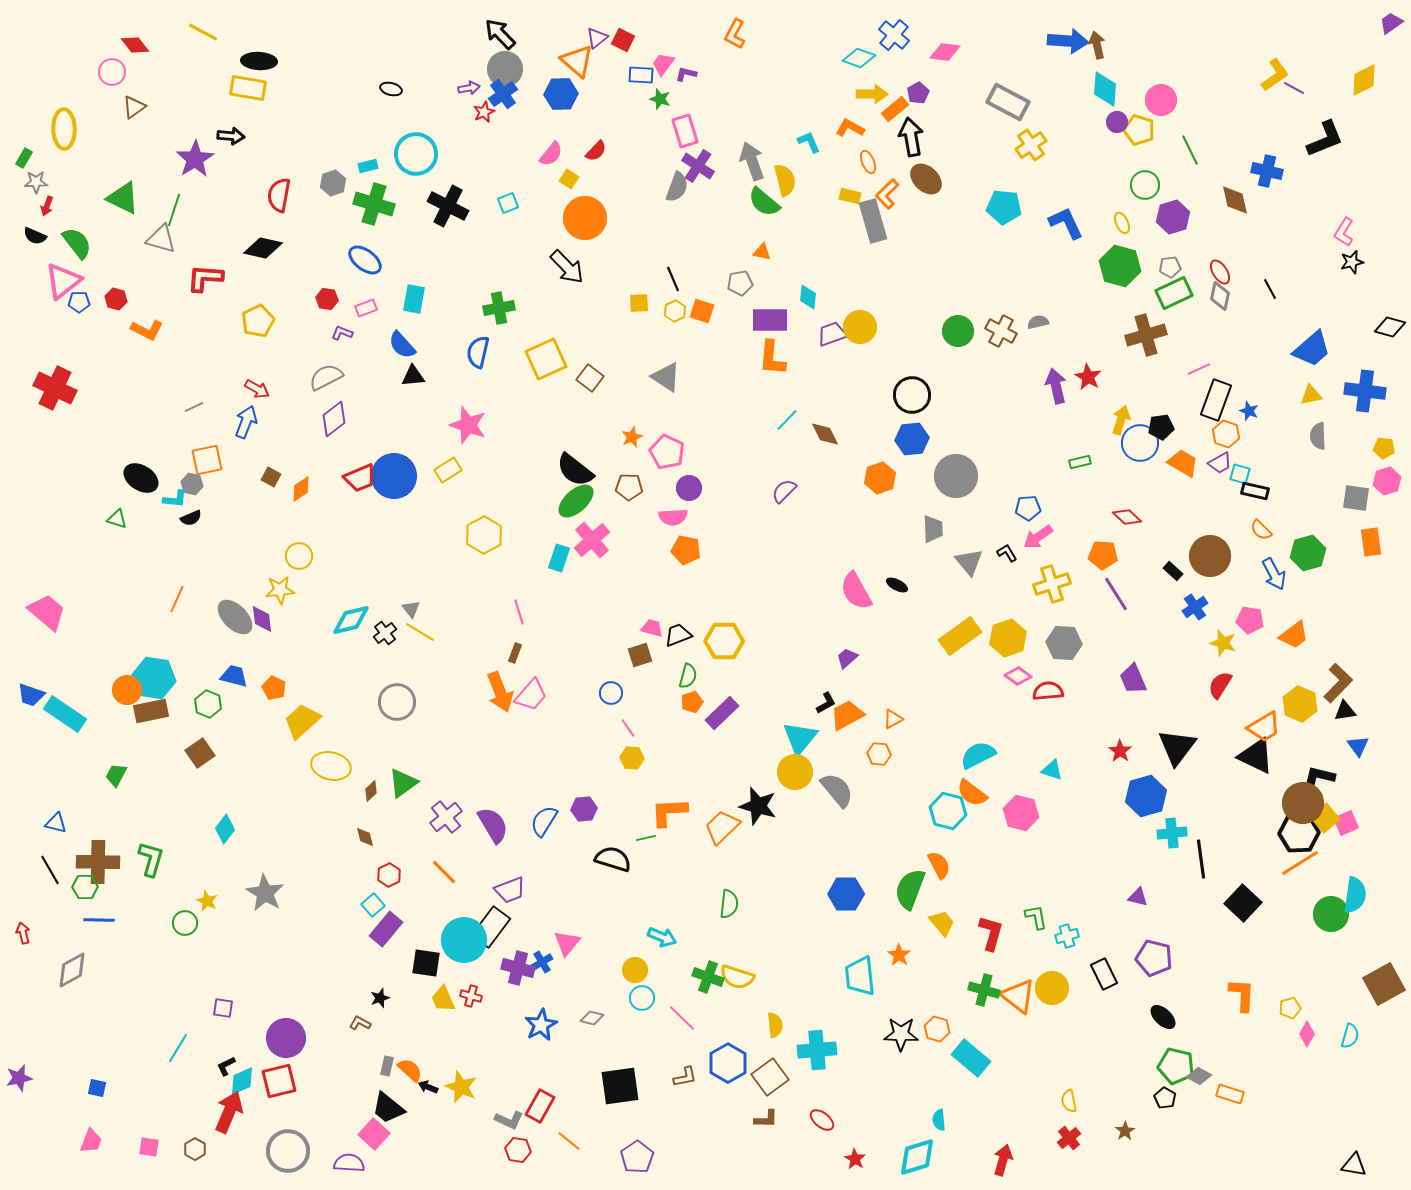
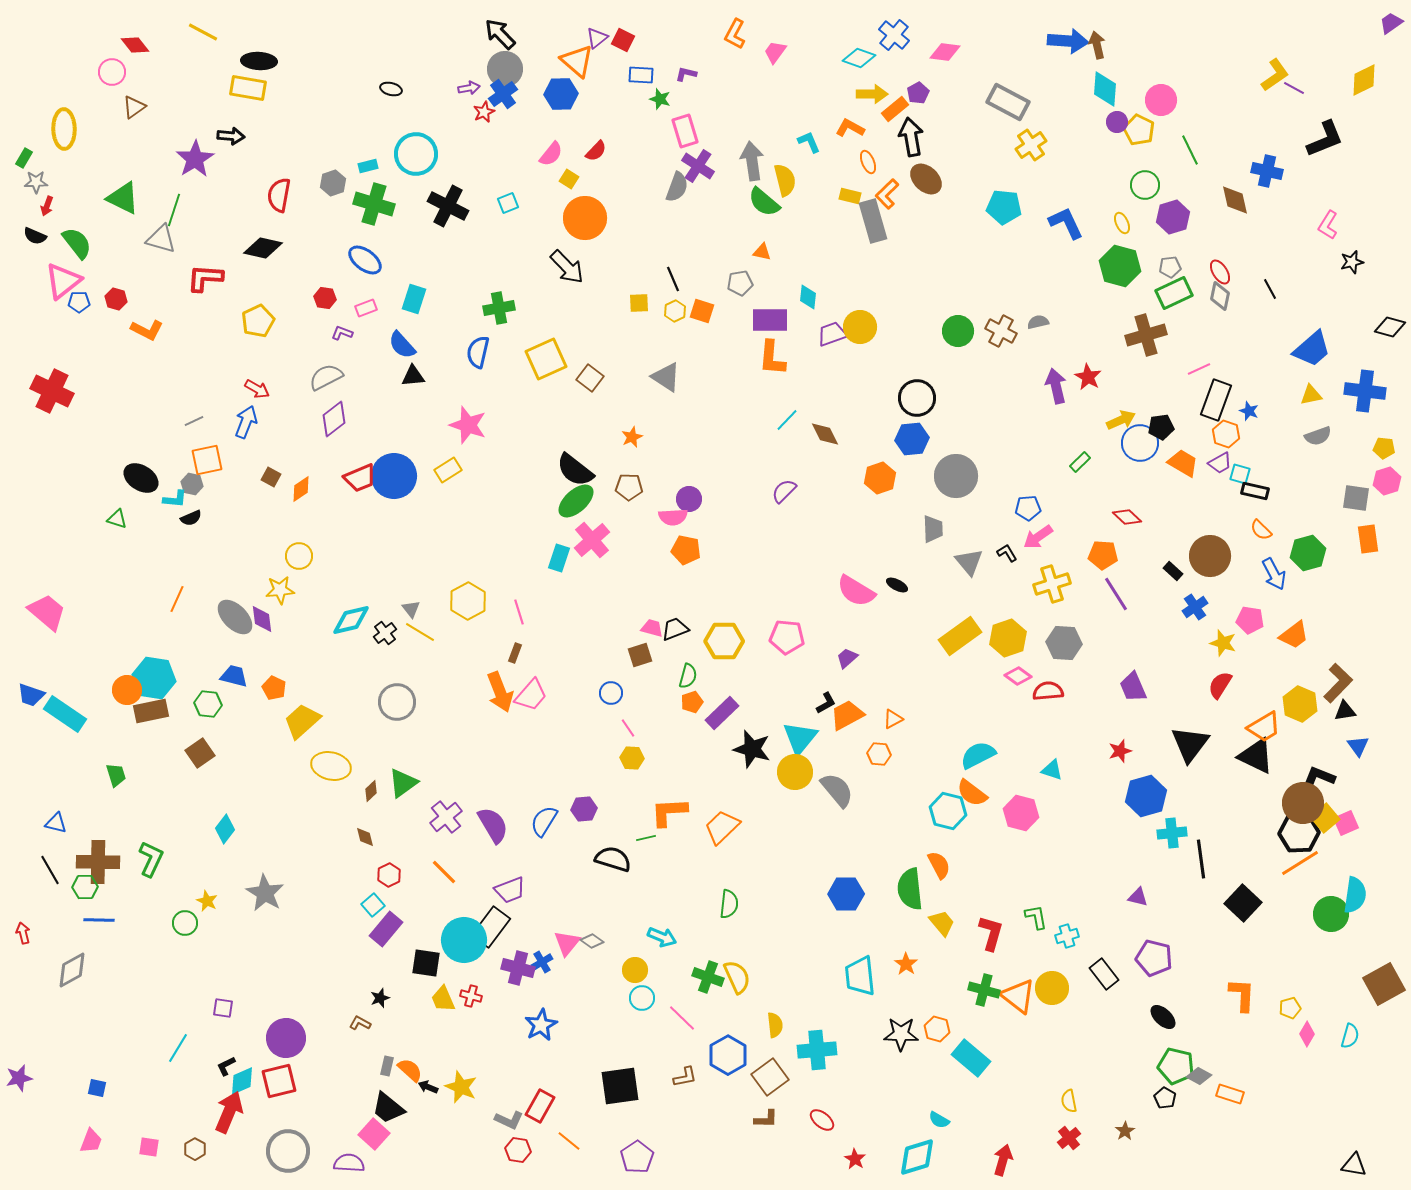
pink trapezoid at (663, 64): moved 112 px right, 12 px up
yellow pentagon at (1139, 130): rotated 8 degrees clockwise
gray arrow at (752, 161): rotated 12 degrees clockwise
pink L-shape at (1344, 232): moved 16 px left, 7 px up
red hexagon at (327, 299): moved 2 px left, 1 px up
cyan rectangle at (414, 299): rotated 8 degrees clockwise
red cross at (55, 388): moved 3 px left, 3 px down
black circle at (912, 395): moved 5 px right, 3 px down
gray line at (194, 407): moved 14 px down
yellow arrow at (1121, 420): rotated 48 degrees clockwise
gray semicircle at (1318, 436): rotated 108 degrees counterclockwise
pink pentagon at (667, 452): moved 120 px right, 185 px down; rotated 20 degrees counterclockwise
green rectangle at (1080, 462): rotated 30 degrees counterclockwise
purple circle at (689, 488): moved 11 px down
yellow hexagon at (484, 535): moved 16 px left, 66 px down
orange rectangle at (1371, 542): moved 3 px left, 3 px up
pink semicircle at (856, 591): rotated 30 degrees counterclockwise
black trapezoid at (678, 635): moved 3 px left, 6 px up
purple trapezoid at (1133, 679): moved 8 px down
green hexagon at (208, 704): rotated 16 degrees counterclockwise
black triangle at (1177, 747): moved 13 px right, 3 px up
red star at (1120, 751): rotated 20 degrees clockwise
green trapezoid at (116, 775): rotated 135 degrees clockwise
black L-shape at (1319, 777): rotated 8 degrees clockwise
black star at (758, 806): moved 6 px left, 57 px up
green L-shape at (151, 859): rotated 9 degrees clockwise
green semicircle at (910, 889): rotated 27 degrees counterclockwise
orange star at (899, 955): moved 7 px right, 9 px down
black rectangle at (1104, 974): rotated 12 degrees counterclockwise
yellow semicircle at (737, 977): rotated 132 degrees counterclockwise
gray diamond at (592, 1018): moved 77 px up; rotated 20 degrees clockwise
blue hexagon at (728, 1063): moved 8 px up
cyan semicircle at (939, 1120): rotated 55 degrees counterclockwise
